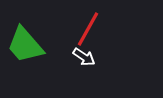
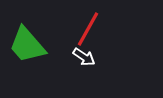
green trapezoid: moved 2 px right
